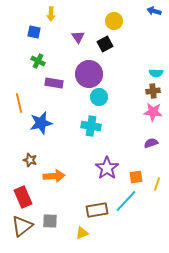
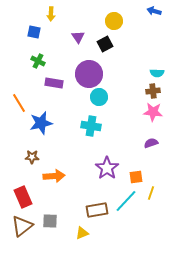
cyan semicircle: moved 1 px right
orange line: rotated 18 degrees counterclockwise
brown star: moved 2 px right, 3 px up; rotated 16 degrees counterclockwise
yellow line: moved 6 px left, 9 px down
